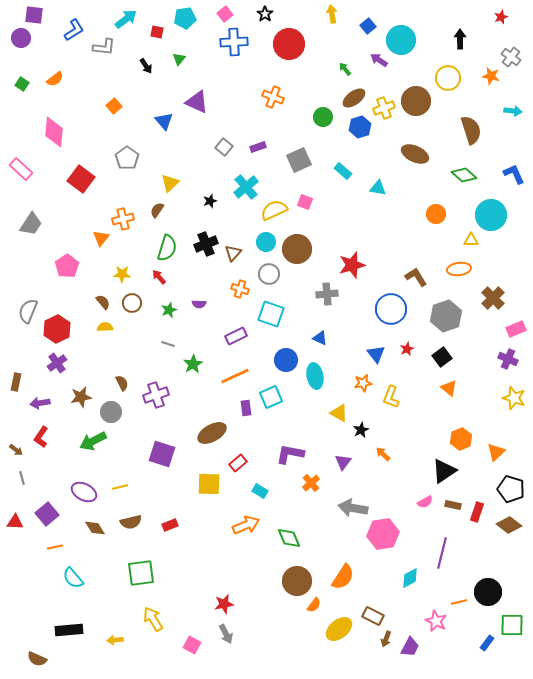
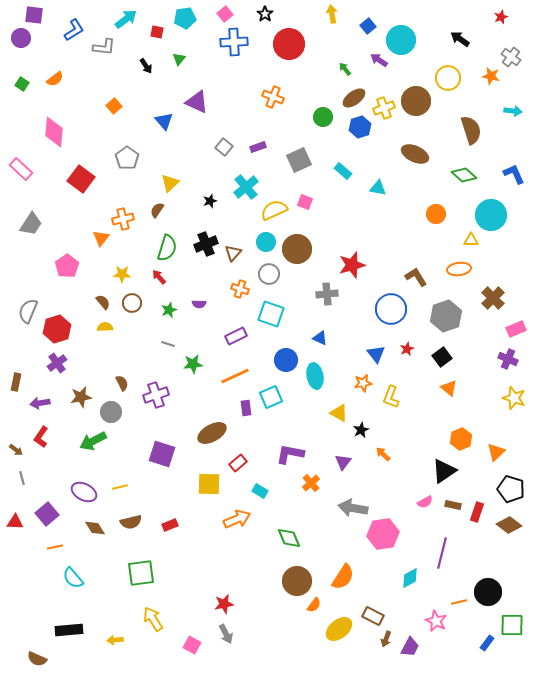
black arrow at (460, 39): rotated 54 degrees counterclockwise
red hexagon at (57, 329): rotated 8 degrees clockwise
green star at (193, 364): rotated 24 degrees clockwise
orange arrow at (246, 525): moved 9 px left, 6 px up
